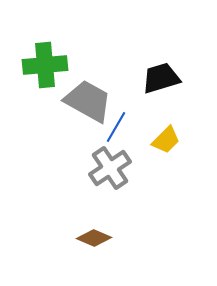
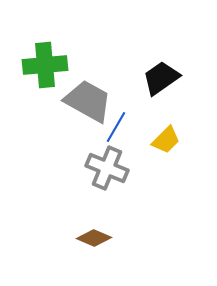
black trapezoid: rotated 18 degrees counterclockwise
gray cross: moved 3 px left; rotated 33 degrees counterclockwise
